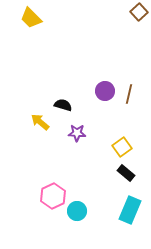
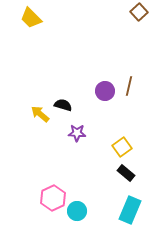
brown line: moved 8 px up
yellow arrow: moved 8 px up
pink hexagon: moved 2 px down
